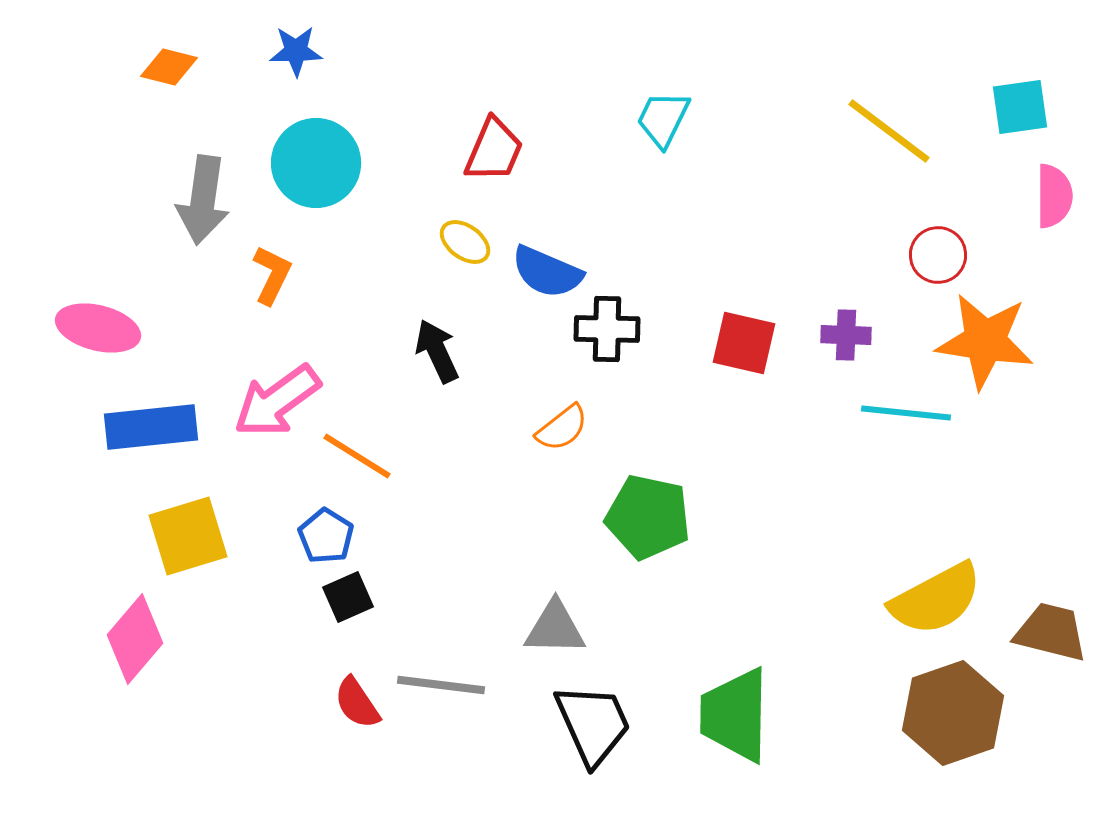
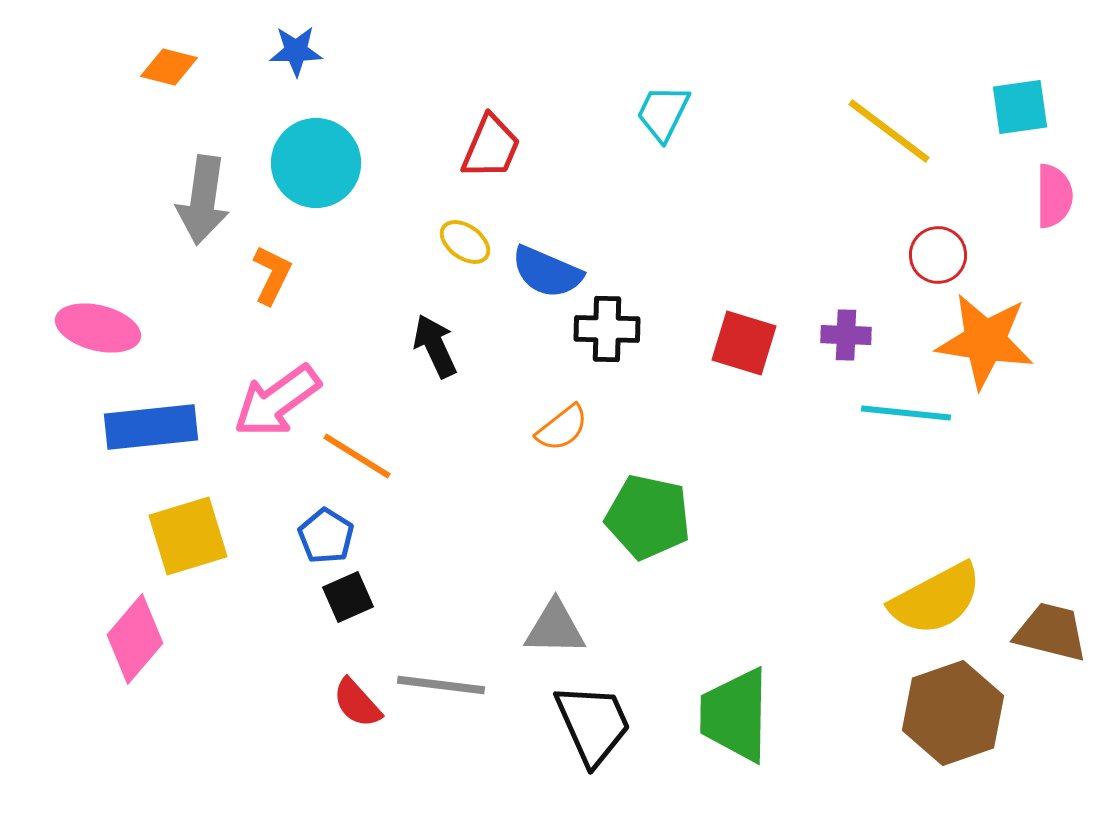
cyan trapezoid: moved 6 px up
red trapezoid: moved 3 px left, 3 px up
red square: rotated 4 degrees clockwise
black arrow: moved 2 px left, 5 px up
red semicircle: rotated 8 degrees counterclockwise
